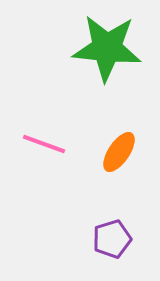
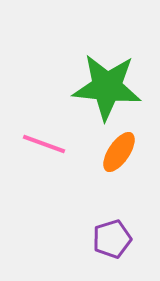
green star: moved 39 px down
